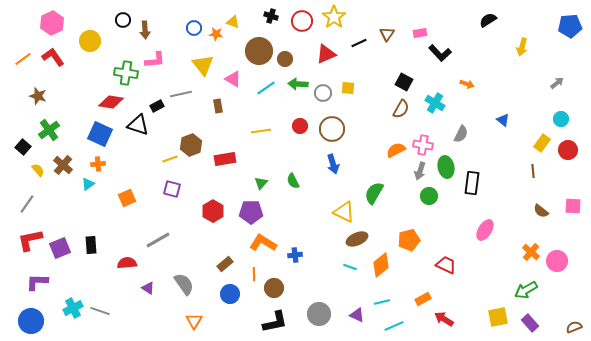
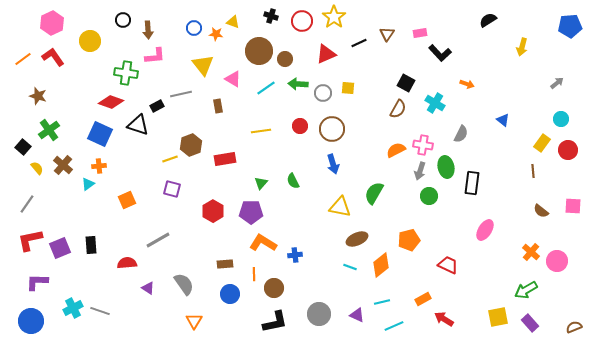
brown arrow at (145, 30): moved 3 px right
pink L-shape at (155, 60): moved 4 px up
black square at (404, 82): moved 2 px right, 1 px down
red diamond at (111, 102): rotated 10 degrees clockwise
brown semicircle at (401, 109): moved 3 px left
orange cross at (98, 164): moved 1 px right, 2 px down
yellow semicircle at (38, 170): moved 1 px left, 2 px up
orange square at (127, 198): moved 2 px down
yellow triangle at (344, 212): moved 4 px left, 5 px up; rotated 15 degrees counterclockwise
brown rectangle at (225, 264): rotated 35 degrees clockwise
red trapezoid at (446, 265): moved 2 px right
